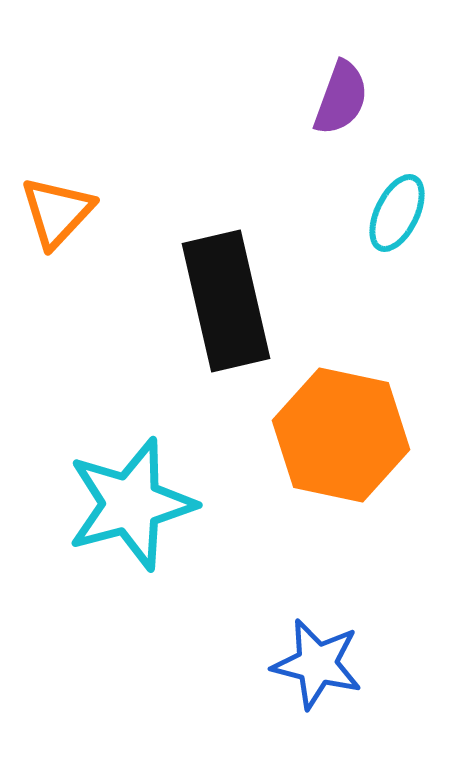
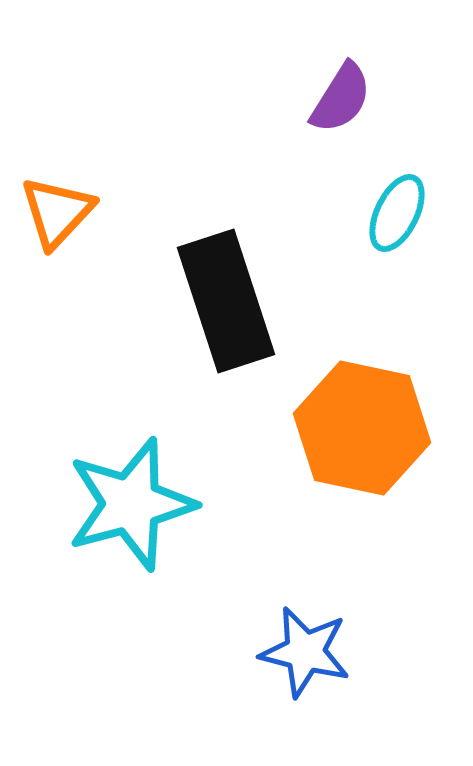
purple semicircle: rotated 12 degrees clockwise
black rectangle: rotated 5 degrees counterclockwise
orange hexagon: moved 21 px right, 7 px up
blue star: moved 12 px left, 12 px up
